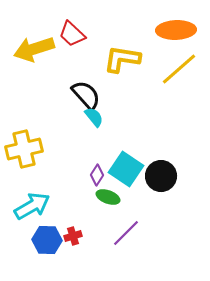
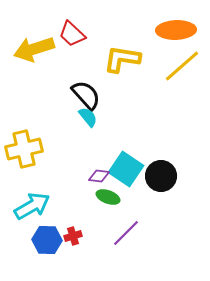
yellow line: moved 3 px right, 3 px up
cyan semicircle: moved 6 px left
purple diamond: moved 2 px right, 1 px down; rotated 65 degrees clockwise
